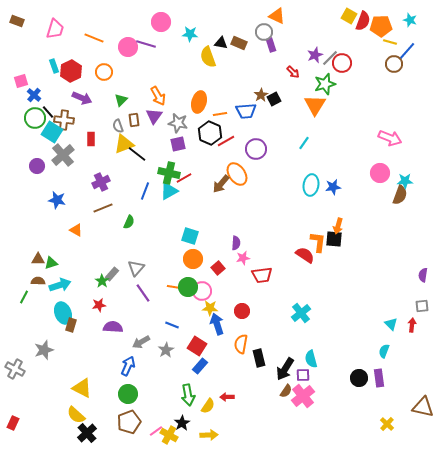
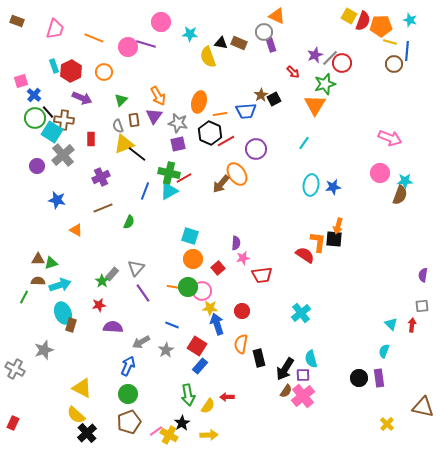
blue line at (407, 51): rotated 36 degrees counterclockwise
purple cross at (101, 182): moved 5 px up
